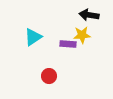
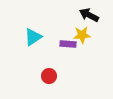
black arrow: rotated 18 degrees clockwise
